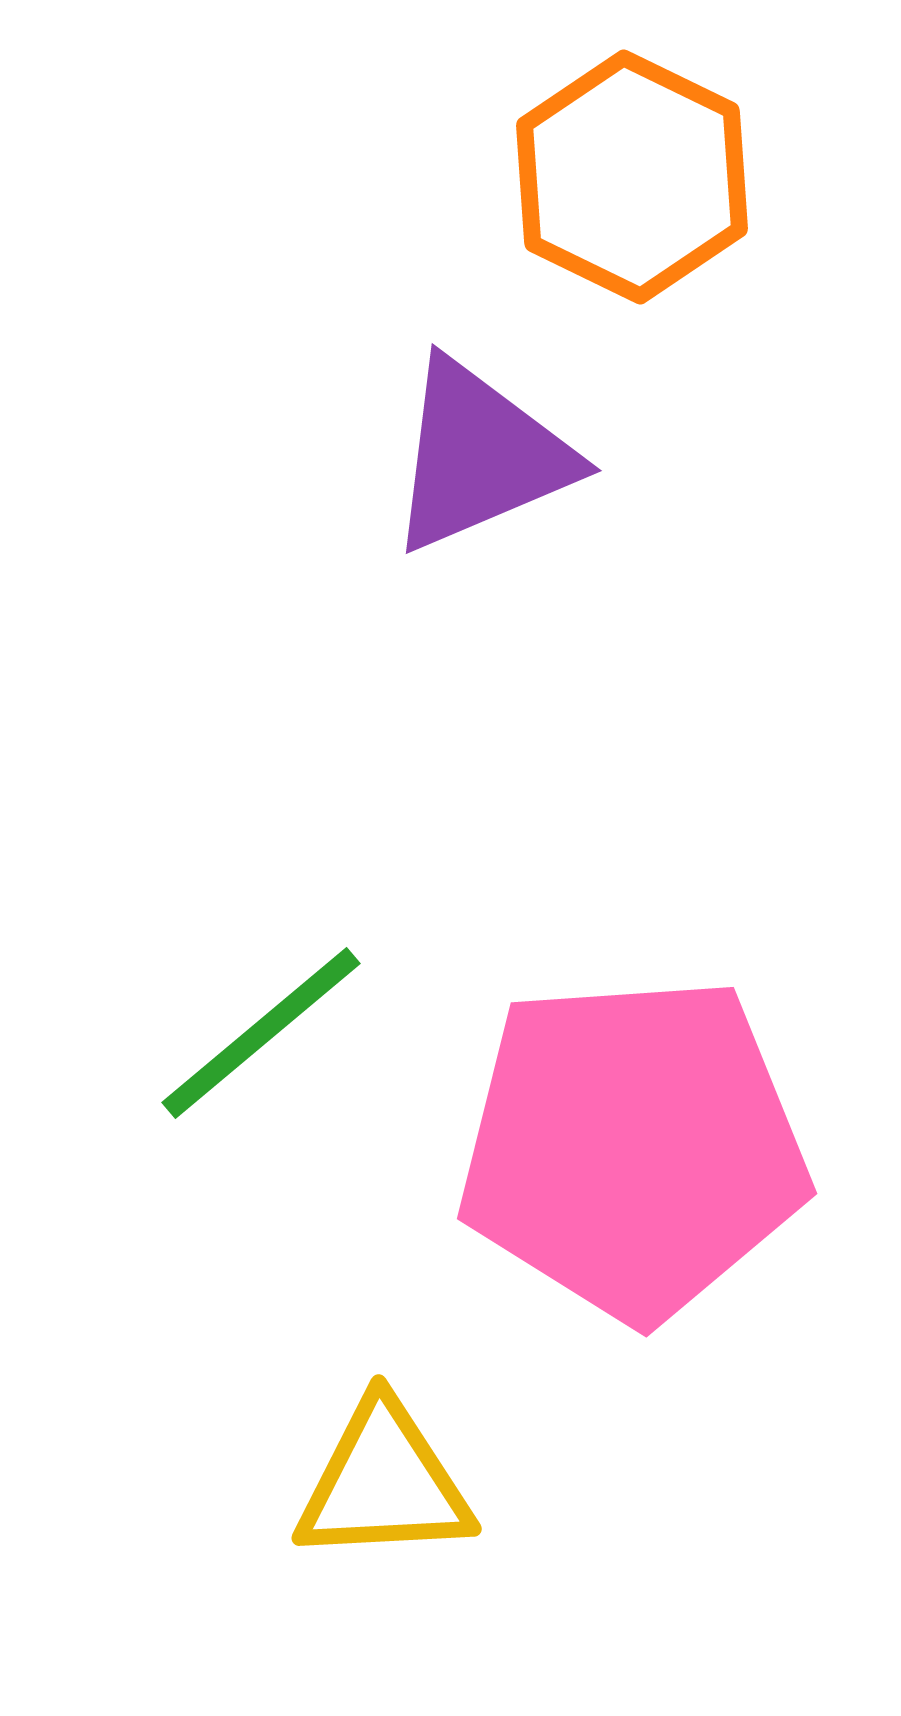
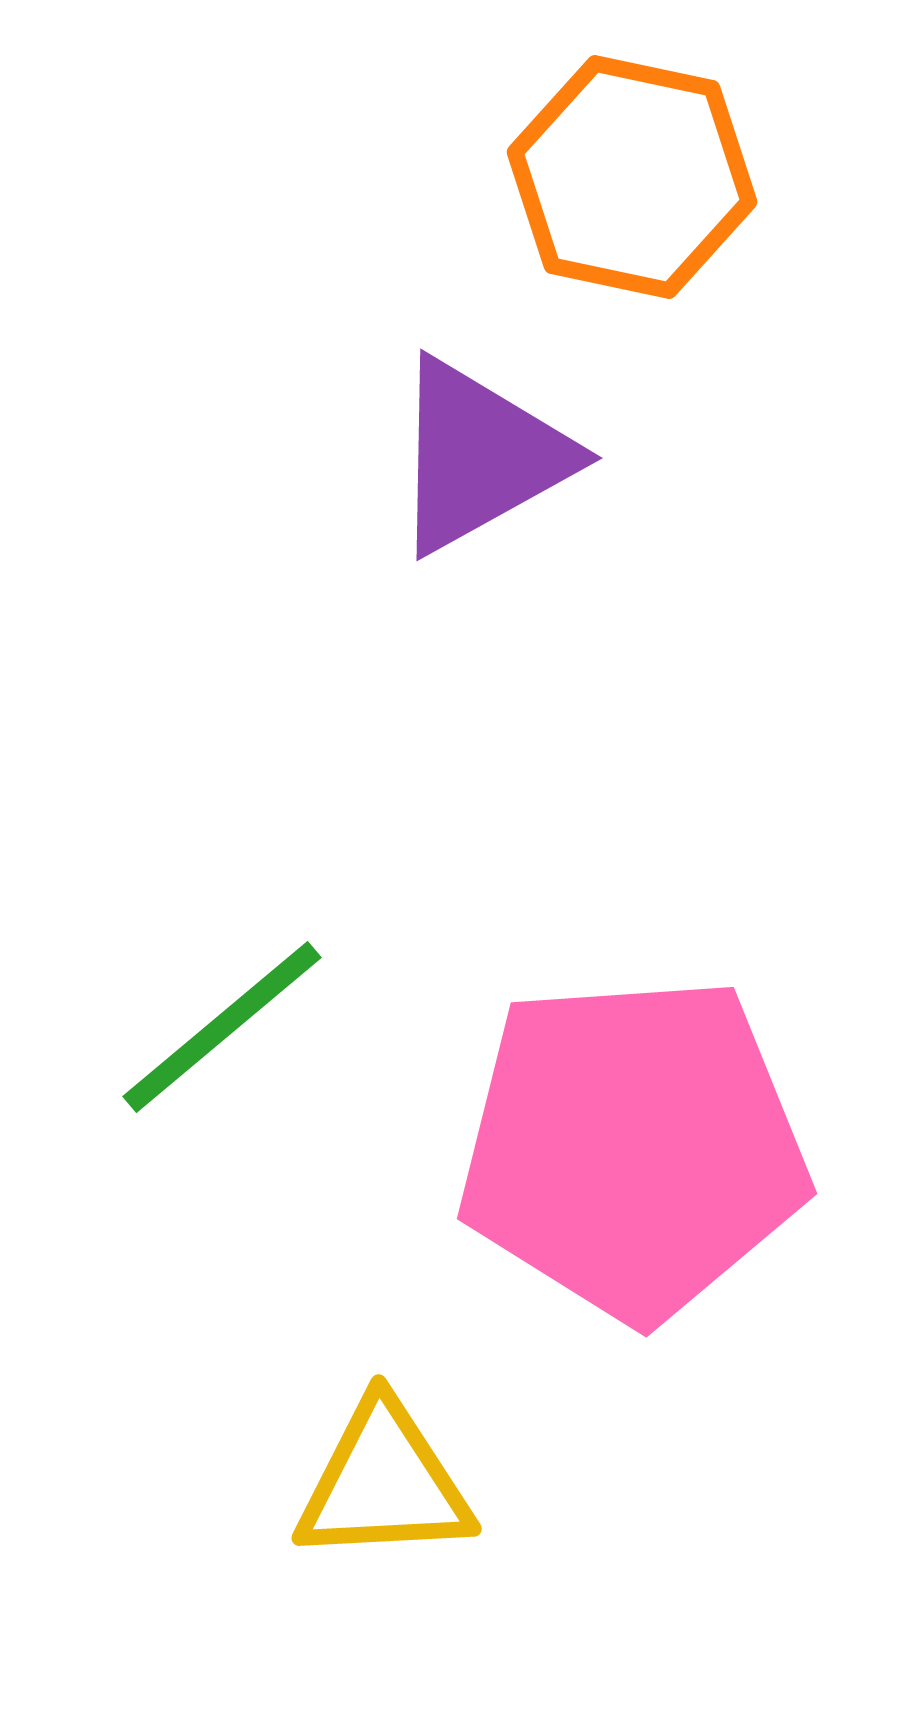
orange hexagon: rotated 14 degrees counterclockwise
purple triangle: rotated 6 degrees counterclockwise
green line: moved 39 px left, 6 px up
